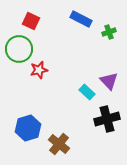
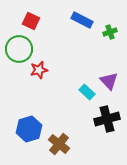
blue rectangle: moved 1 px right, 1 px down
green cross: moved 1 px right
blue hexagon: moved 1 px right, 1 px down
